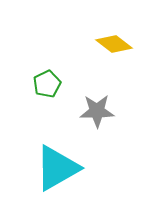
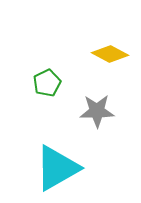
yellow diamond: moved 4 px left, 10 px down; rotated 9 degrees counterclockwise
green pentagon: moved 1 px up
